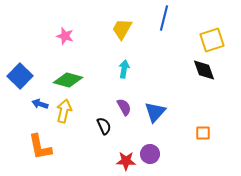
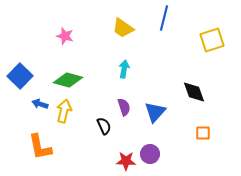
yellow trapezoid: moved 1 px right, 1 px up; rotated 85 degrees counterclockwise
black diamond: moved 10 px left, 22 px down
purple semicircle: rotated 12 degrees clockwise
